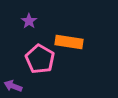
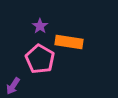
purple star: moved 11 px right, 5 px down
purple arrow: rotated 78 degrees counterclockwise
